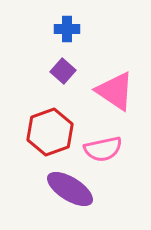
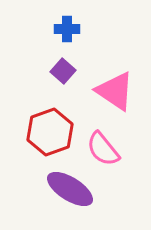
pink semicircle: rotated 63 degrees clockwise
